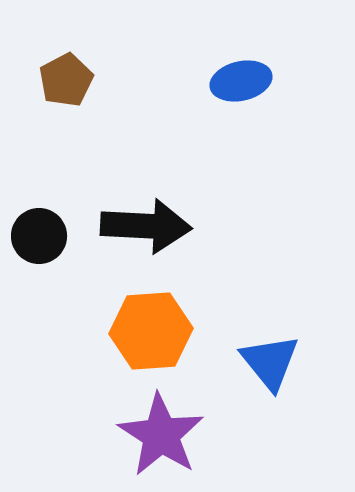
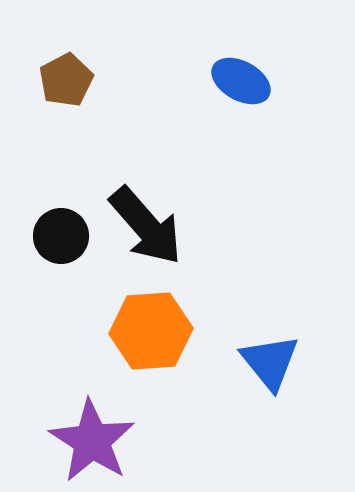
blue ellipse: rotated 42 degrees clockwise
black arrow: rotated 46 degrees clockwise
black circle: moved 22 px right
purple star: moved 69 px left, 6 px down
